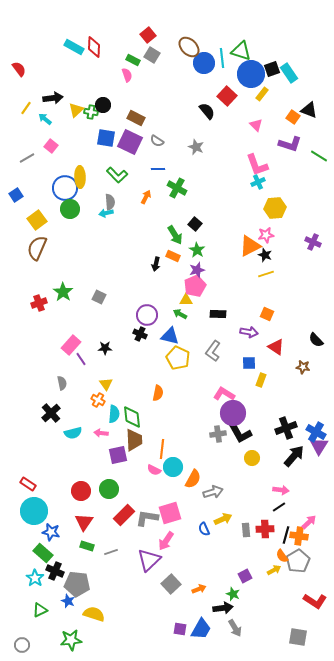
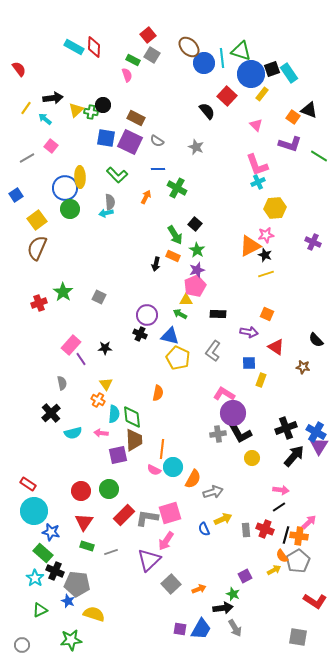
red cross at (265, 529): rotated 24 degrees clockwise
